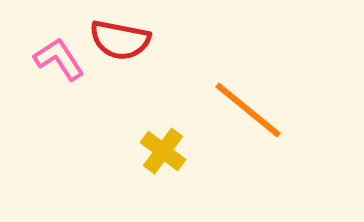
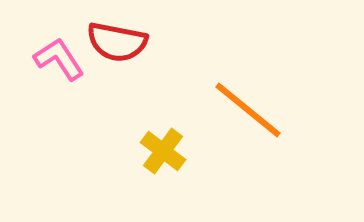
red semicircle: moved 3 px left, 2 px down
